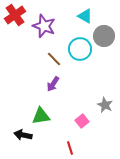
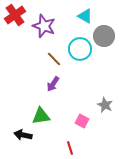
pink square: rotated 24 degrees counterclockwise
